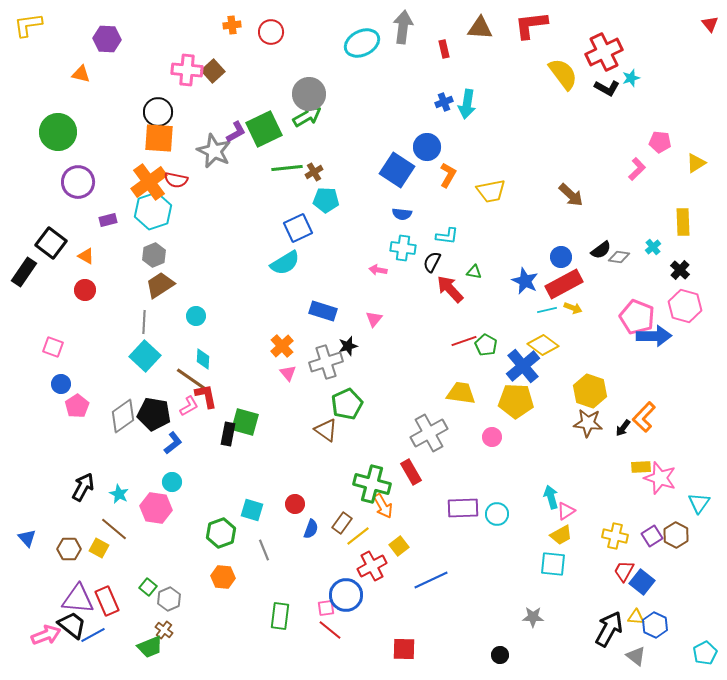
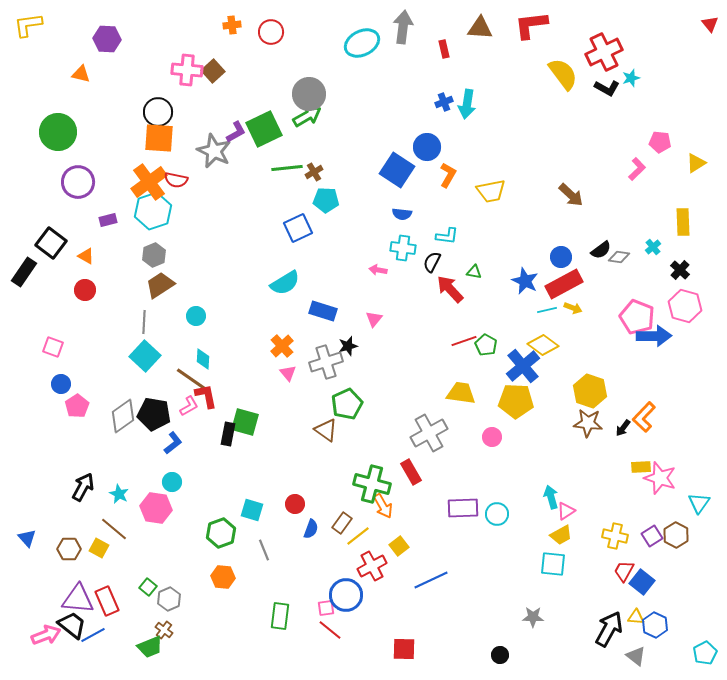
cyan semicircle at (285, 263): moved 20 px down
